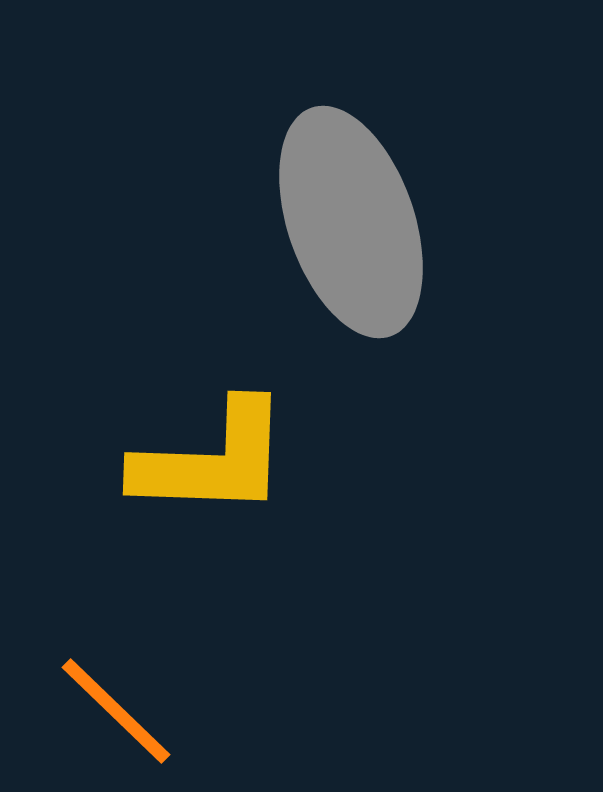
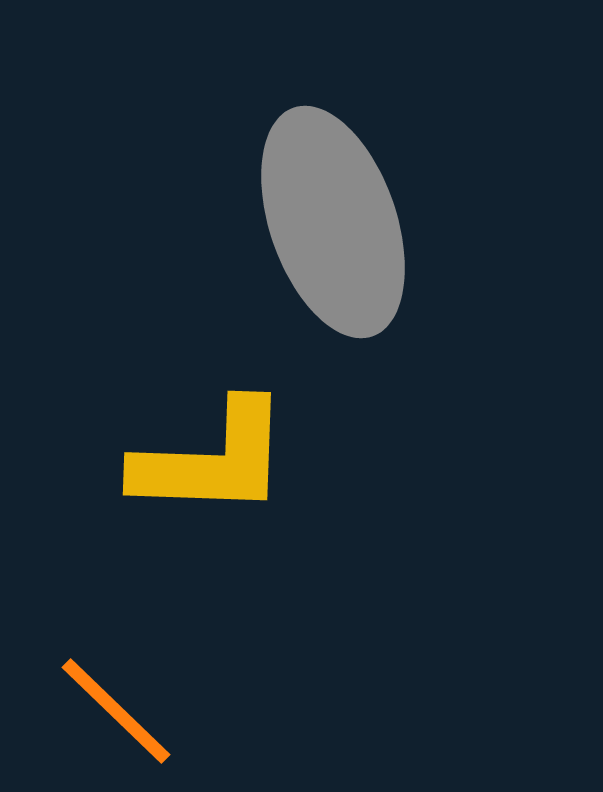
gray ellipse: moved 18 px left
